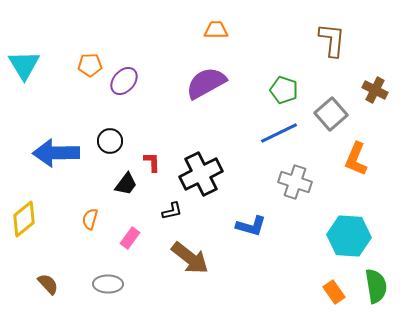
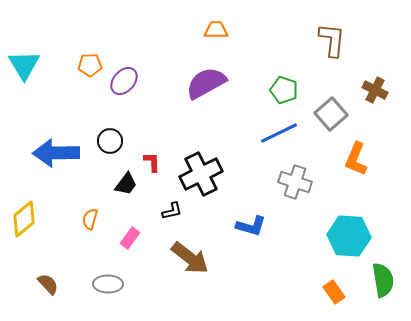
green semicircle: moved 7 px right, 6 px up
